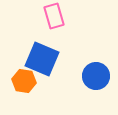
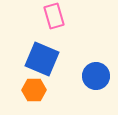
orange hexagon: moved 10 px right, 9 px down; rotated 10 degrees counterclockwise
